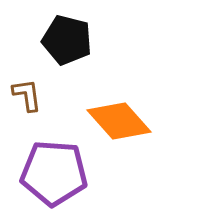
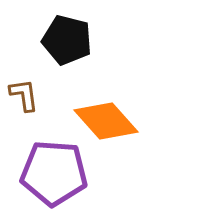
brown L-shape: moved 3 px left
orange diamond: moved 13 px left
